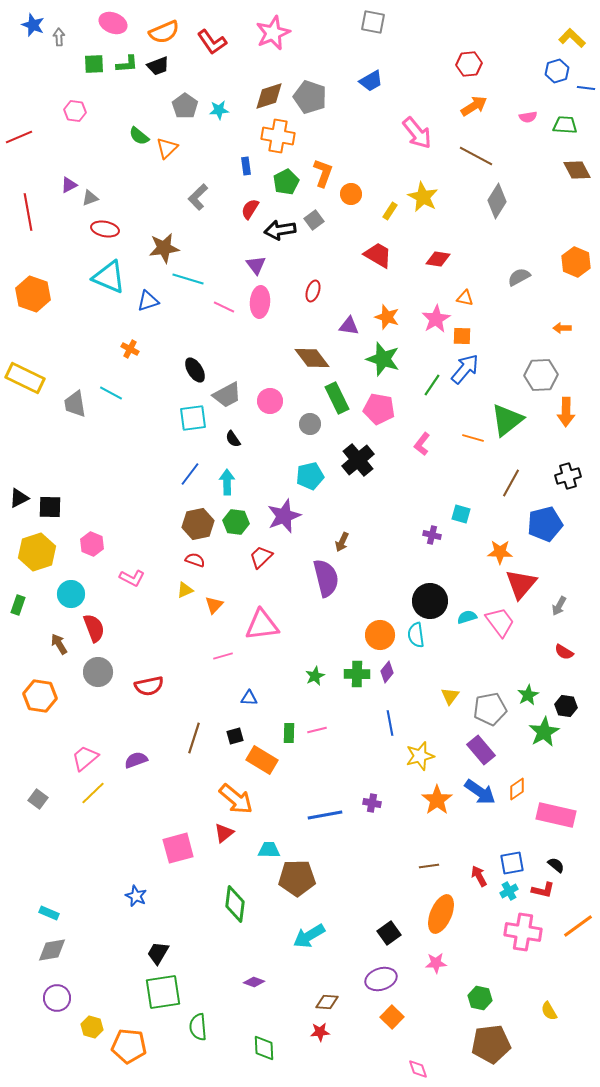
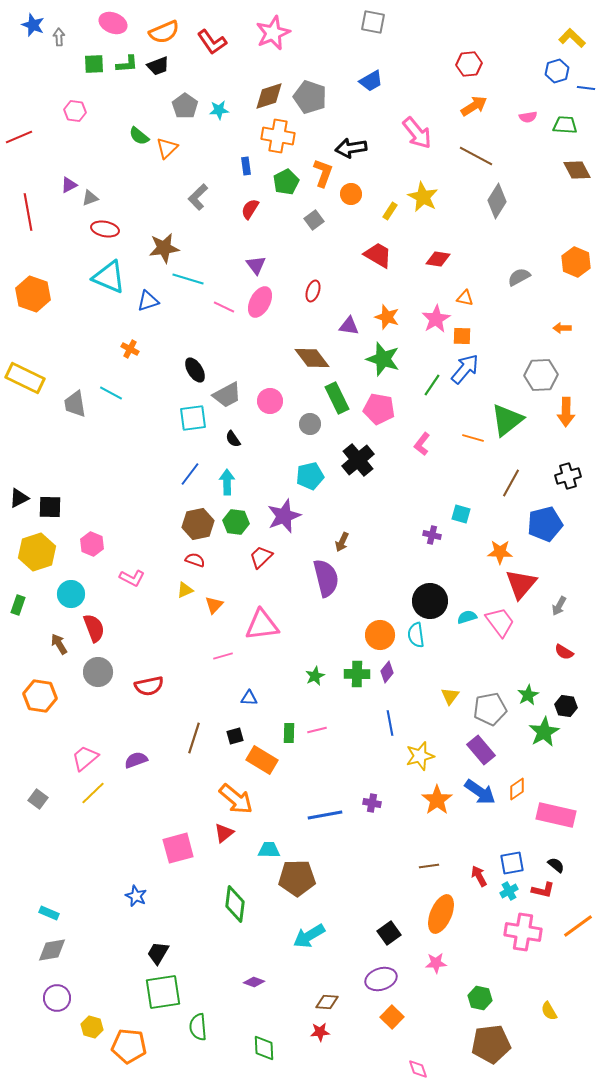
black arrow at (280, 230): moved 71 px right, 82 px up
pink ellipse at (260, 302): rotated 24 degrees clockwise
